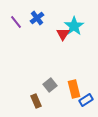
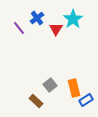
purple line: moved 3 px right, 6 px down
cyan star: moved 1 px left, 7 px up
red triangle: moved 7 px left, 5 px up
orange rectangle: moved 1 px up
brown rectangle: rotated 24 degrees counterclockwise
